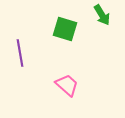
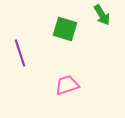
purple line: rotated 8 degrees counterclockwise
pink trapezoid: rotated 60 degrees counterclockwise
